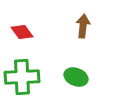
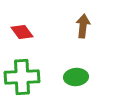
green ellipse: rotated 25 degrees counterclockwise
